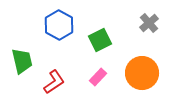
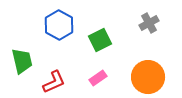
gray cross: rotated 12 degrees clockwise
orange circle: moved 6 px right, 4 px down
pink rectangle: moved 1 px down; rotated 12 degrees clockwise
red L-shape: rotated 10 degrees clockwise
